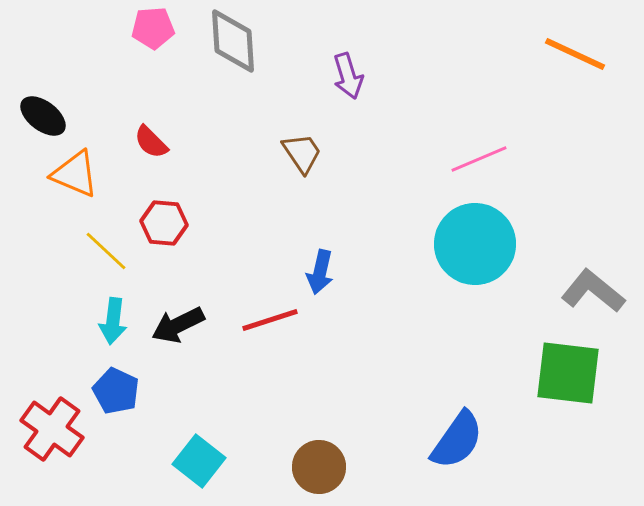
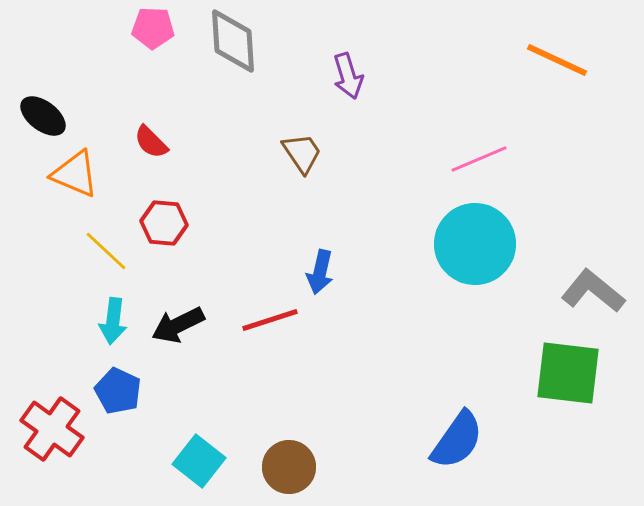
pink pentagon: rotated 6 degrees clockwise
orange line: moved 18 px left, 6 px down
blue pentagon: moved 2 px right
brown circle: moved 30 px left
